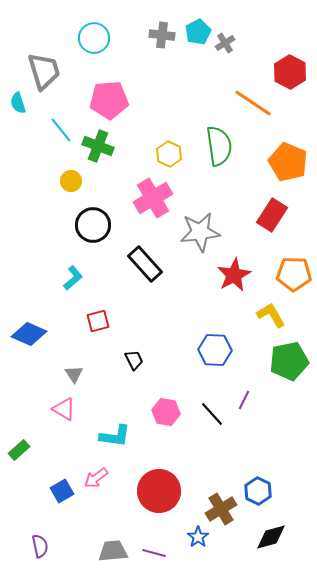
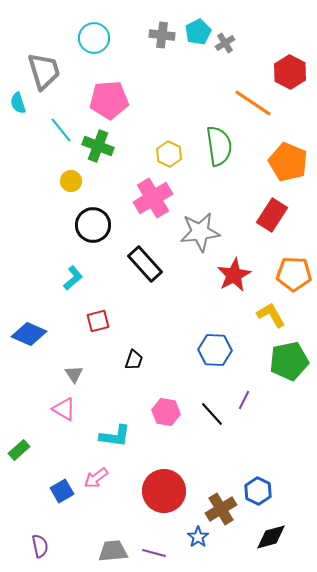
black trapezoid at (134, 360): rotated 45 degrees clockwise
red circle at (159, 491): moved 5 px right
